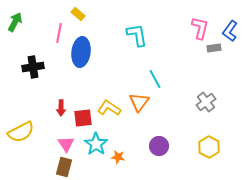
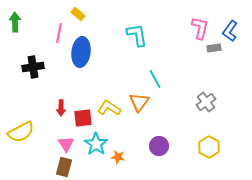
green arrow: rotated 30 degrees counterclockwise
